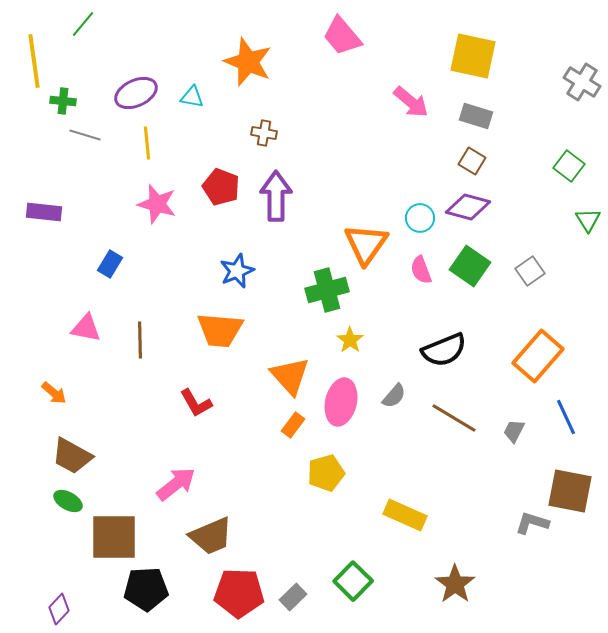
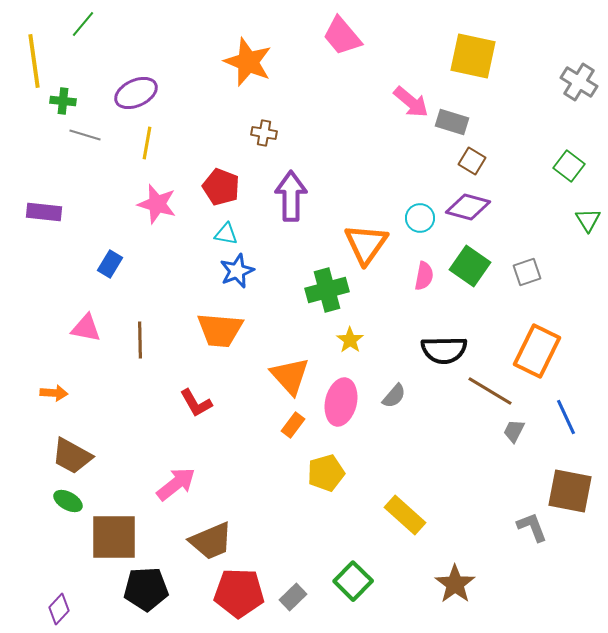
gray cross at (582, 82): moved 3 px left
cyan triangle at (192, 97): moved 34 px right, 137 px down
gray rectangle at (476, 116): moved 24 px left, 6 px down
yellow line at (147, 143): rotated 16 degrees clockwise
purple arrow at (276, 196): moved 15 px right
pink semicircle at (421, 270): moved 3 px right, 6 px down; rotated 148 degrees counterclockwise
gray square at (530, 271): moved 3 px left, 1 px down; rotated 16 degrees clockwise
black semicircle at (444, 350): rotated 21 degrees clockwise
orange rectangle at (538, 356): moved 1 px left, 5 px up; rotated 15 degrees counterclockwise
orange arrow at (54, 393): rotated 36 degrees counterclockwise
brown line at (454, 418): moved 36 px right, 27 px up
yellow rectangle at (405, 515): rotated 18 degrees clockwise
gray L-shape at (532, 523): moved 4 px down; rotated 52 degrees clockwise
brown trapezoid at (211, 536): moved 5 px down
